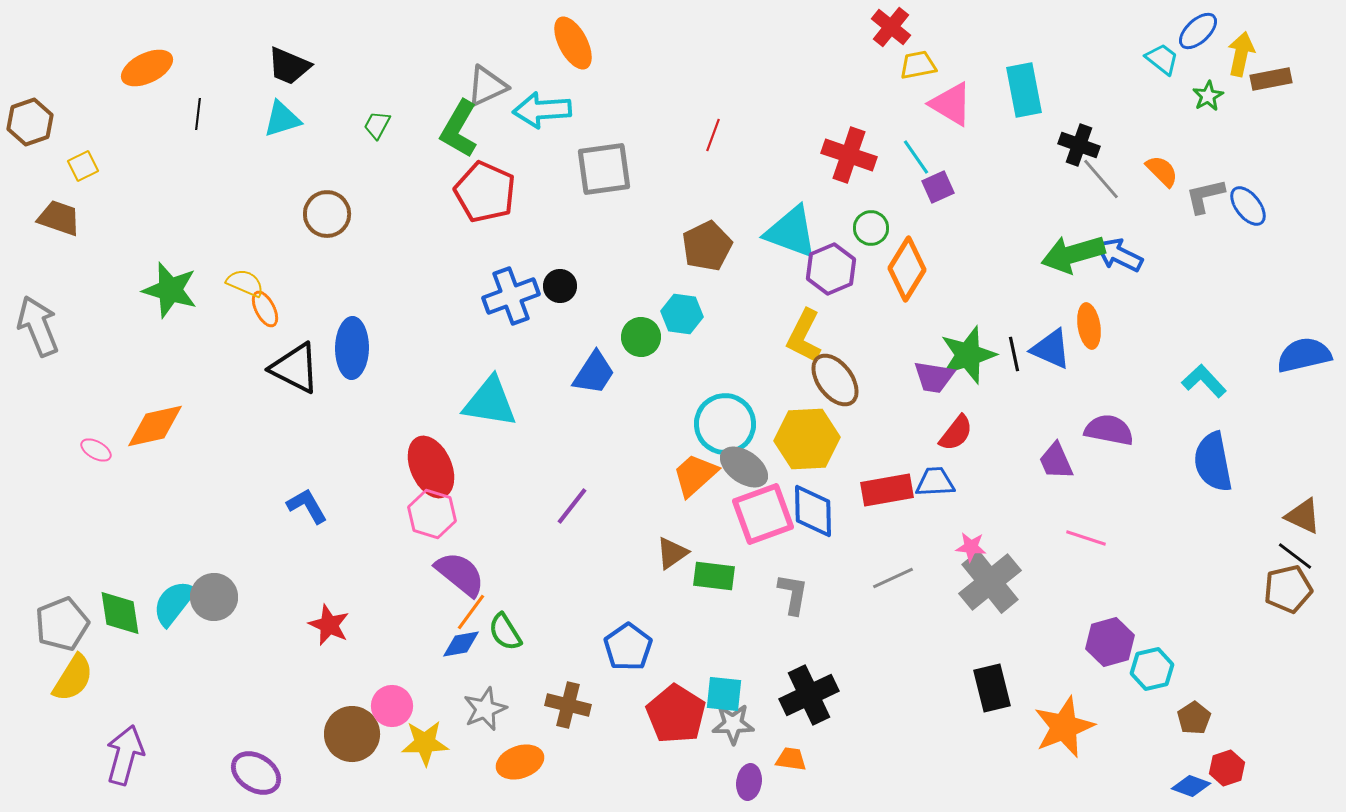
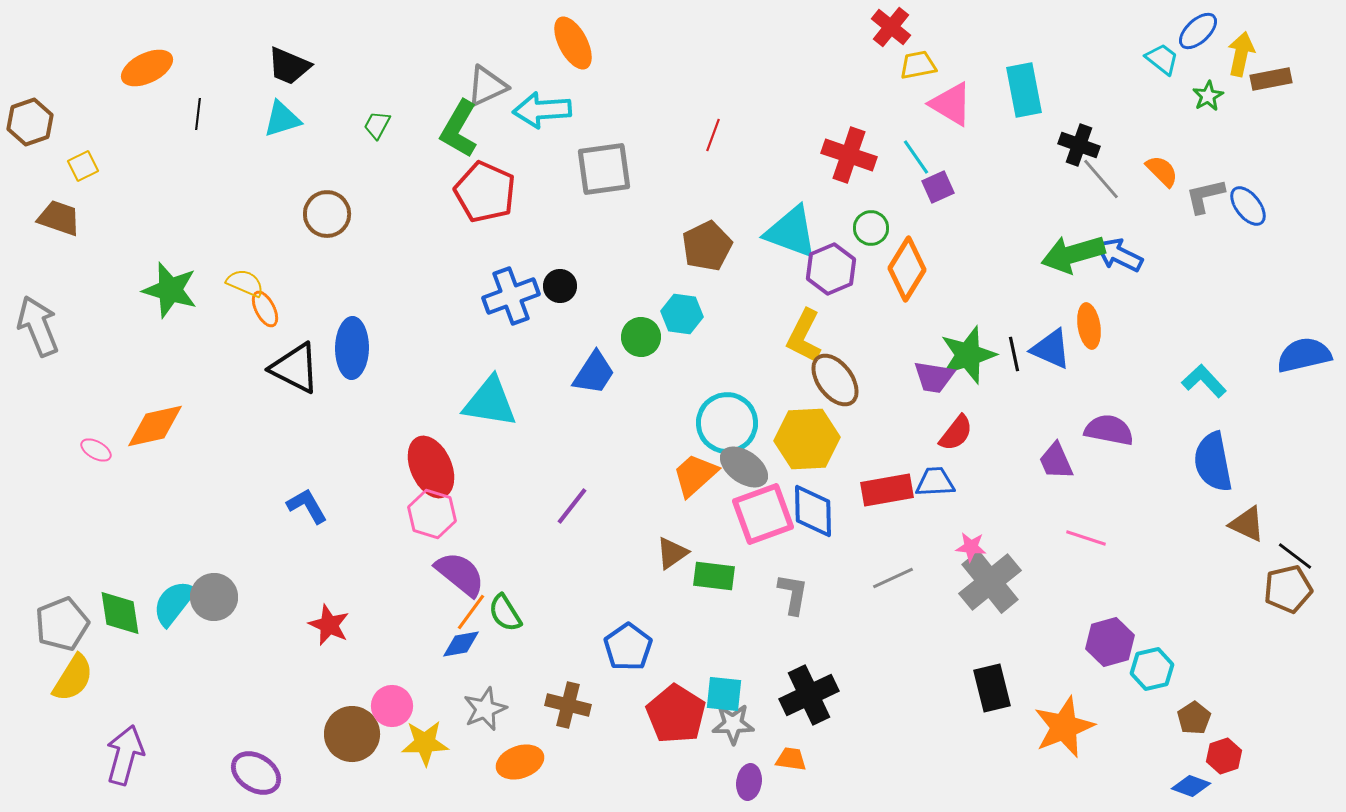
cyan circle at (725, 424): moved 2 px right, 1 px up
brown triangle at (1303, 516): moved 56 px left, 8 px down
green semicircle at (505, 632): moved 19 px up
red hexagon at (1227, 768): moved 3 px left, 12 px up
